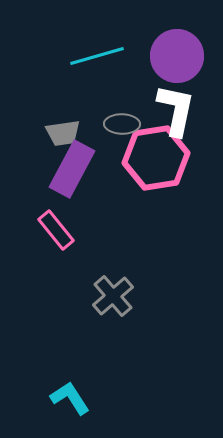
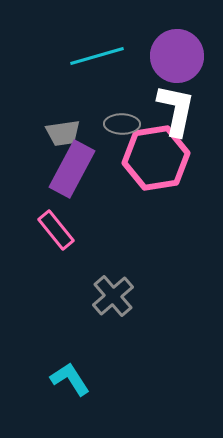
cyan L-shape: moved 19 px up
